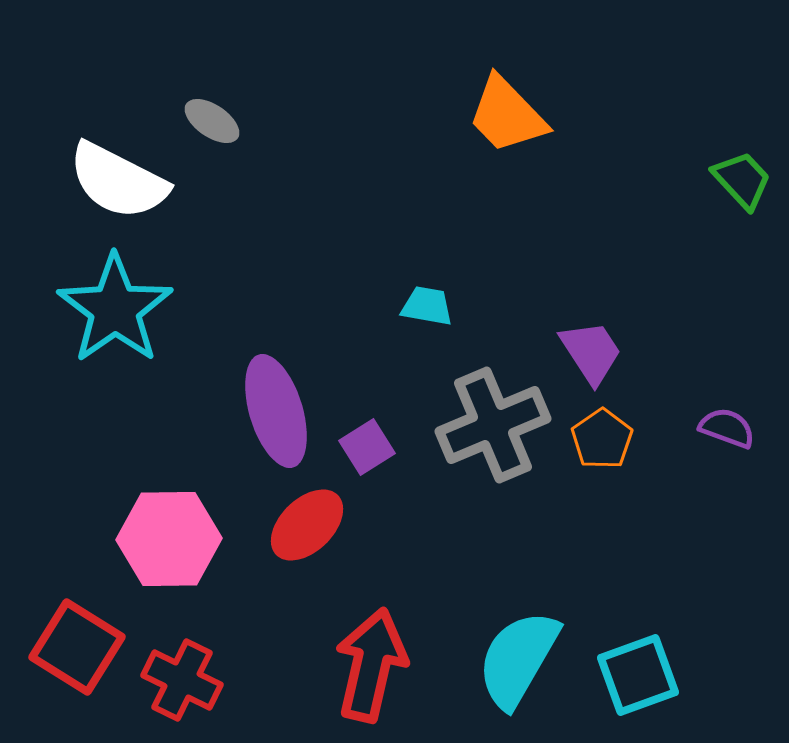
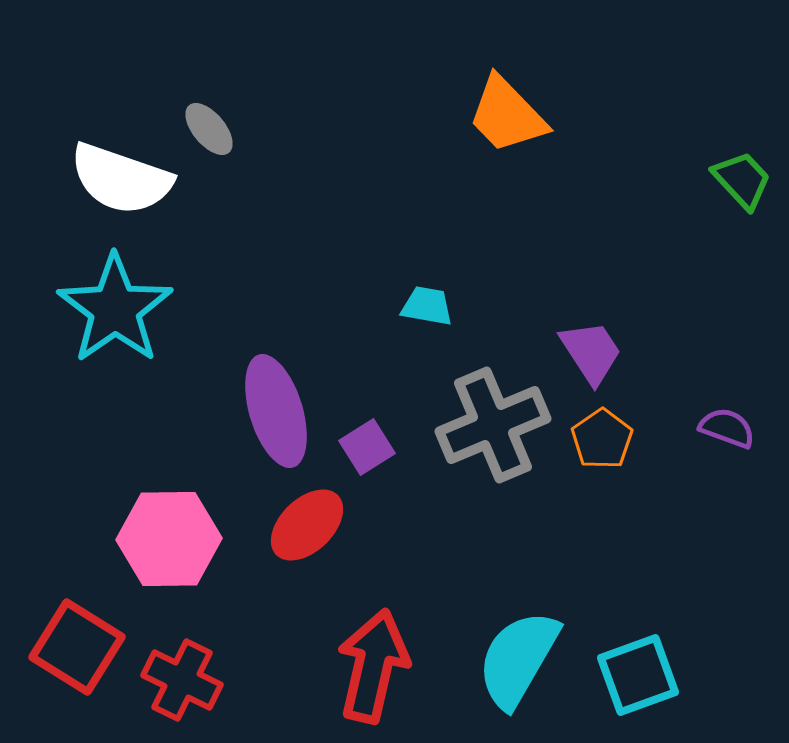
gray ellipse: moved 3 px left, 8 px down; rotated 16 degrees clockwise
white semicircle: moved 3 px right, 2 px up; rotated 8 degrees counterclockwise
red arrow: moved 2 px right, 1 px down
